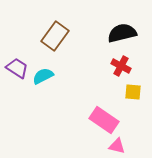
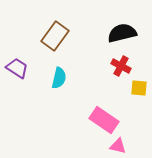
cyan semicircle: moved 16 px right, 2 px down; rotated 130 degrees clockwise
yellow square: moved 6 px right, 4 px up
pink triangle: moved 1 px right
